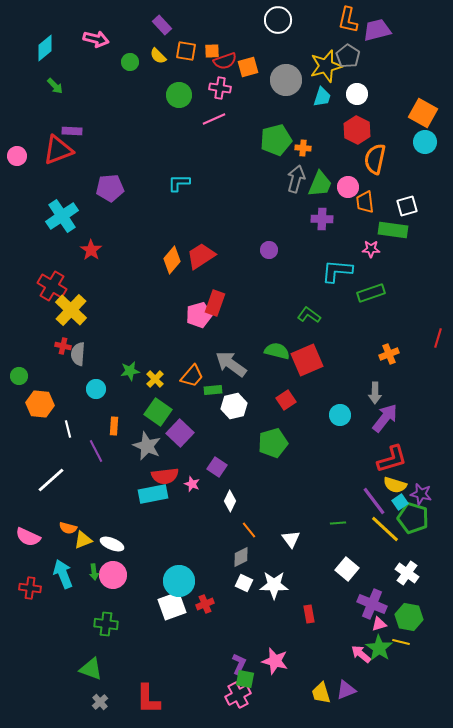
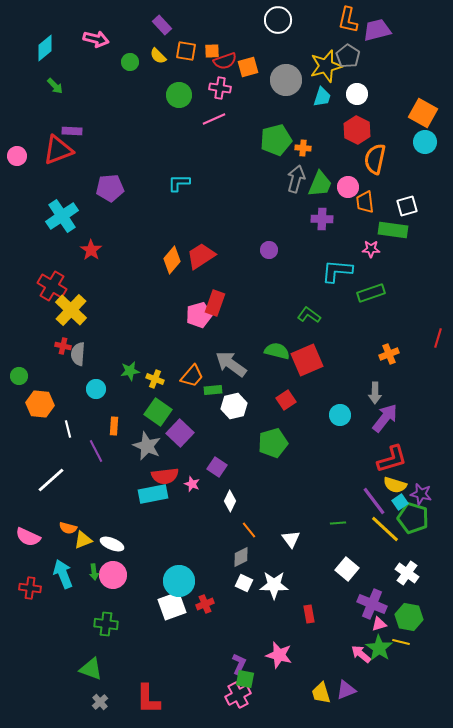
yellow cross at (155, 379): rotated 24 degrees counterclockwise
pink star at (275, 661): moved 4 px right, 6 px up
